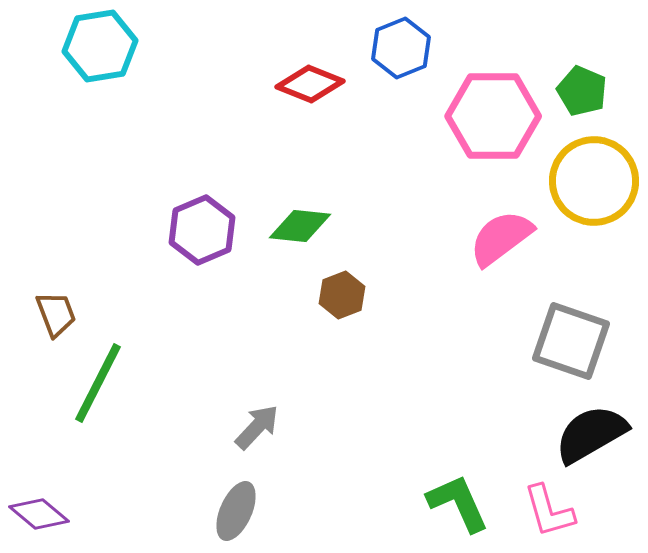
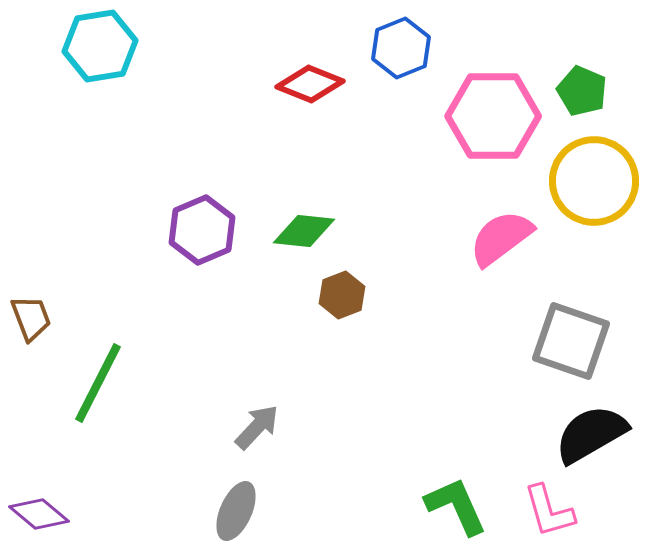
green diamond: moved 4 px right, 5 px down
brown trapezoid: moved 25 px left, 4 px down
green L-shape: moved 2 px left, 3 px down
